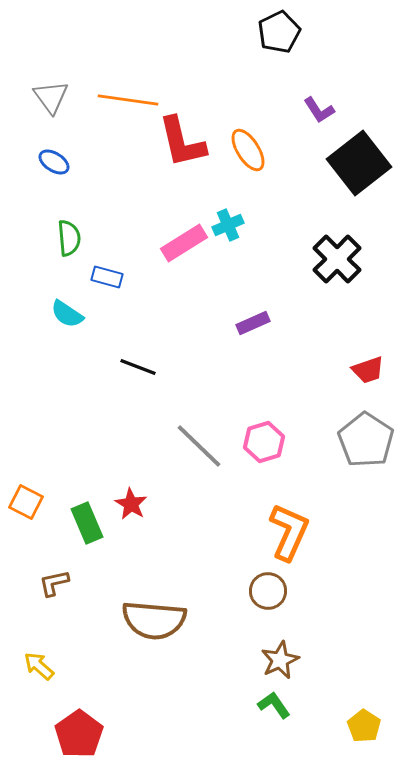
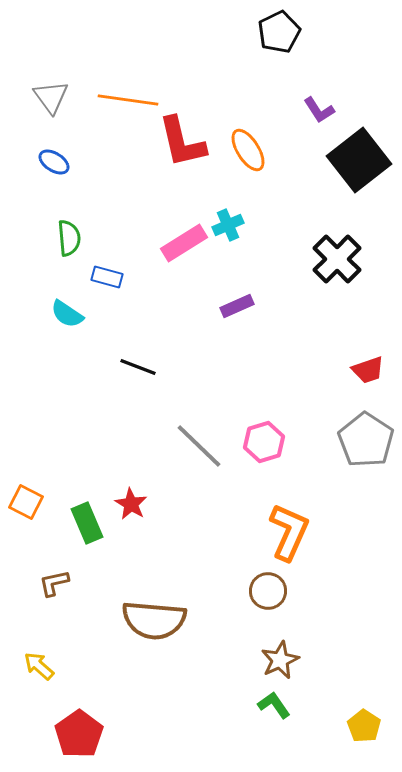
black square: moved 3 px up
purple rectangle: moved 16 px left, 17 px up
